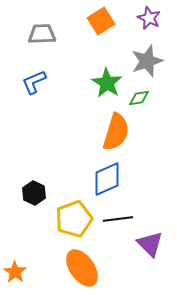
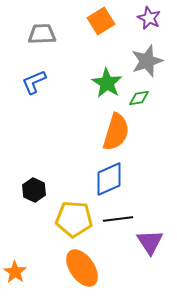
blue diamond: moved 2 px right
black hexagon: moved 3 px up
yellow pentagon: rotated 24 degrees clockwise
purple triangle: moved 2 px up; rotated 12 degrees clockwise
